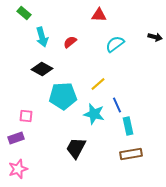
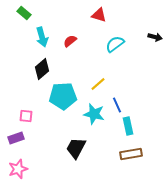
red triangle: rotated 14 degrees clockwise
red semicircle: moved 1 px up
black diamond: rotated 70 degrees counterclockwise
